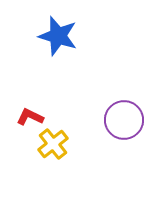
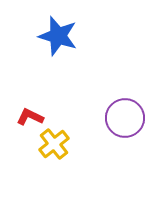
purple circle: moved 1 px right, 2 px up
yellow cross: moved 1 px right
